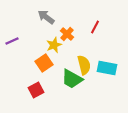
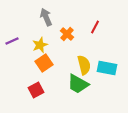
gray arrow: rotated 30 degrees clockwise
yellow star: moved 14 px left
green trapezoid: moved 6 px right, 5 px down
